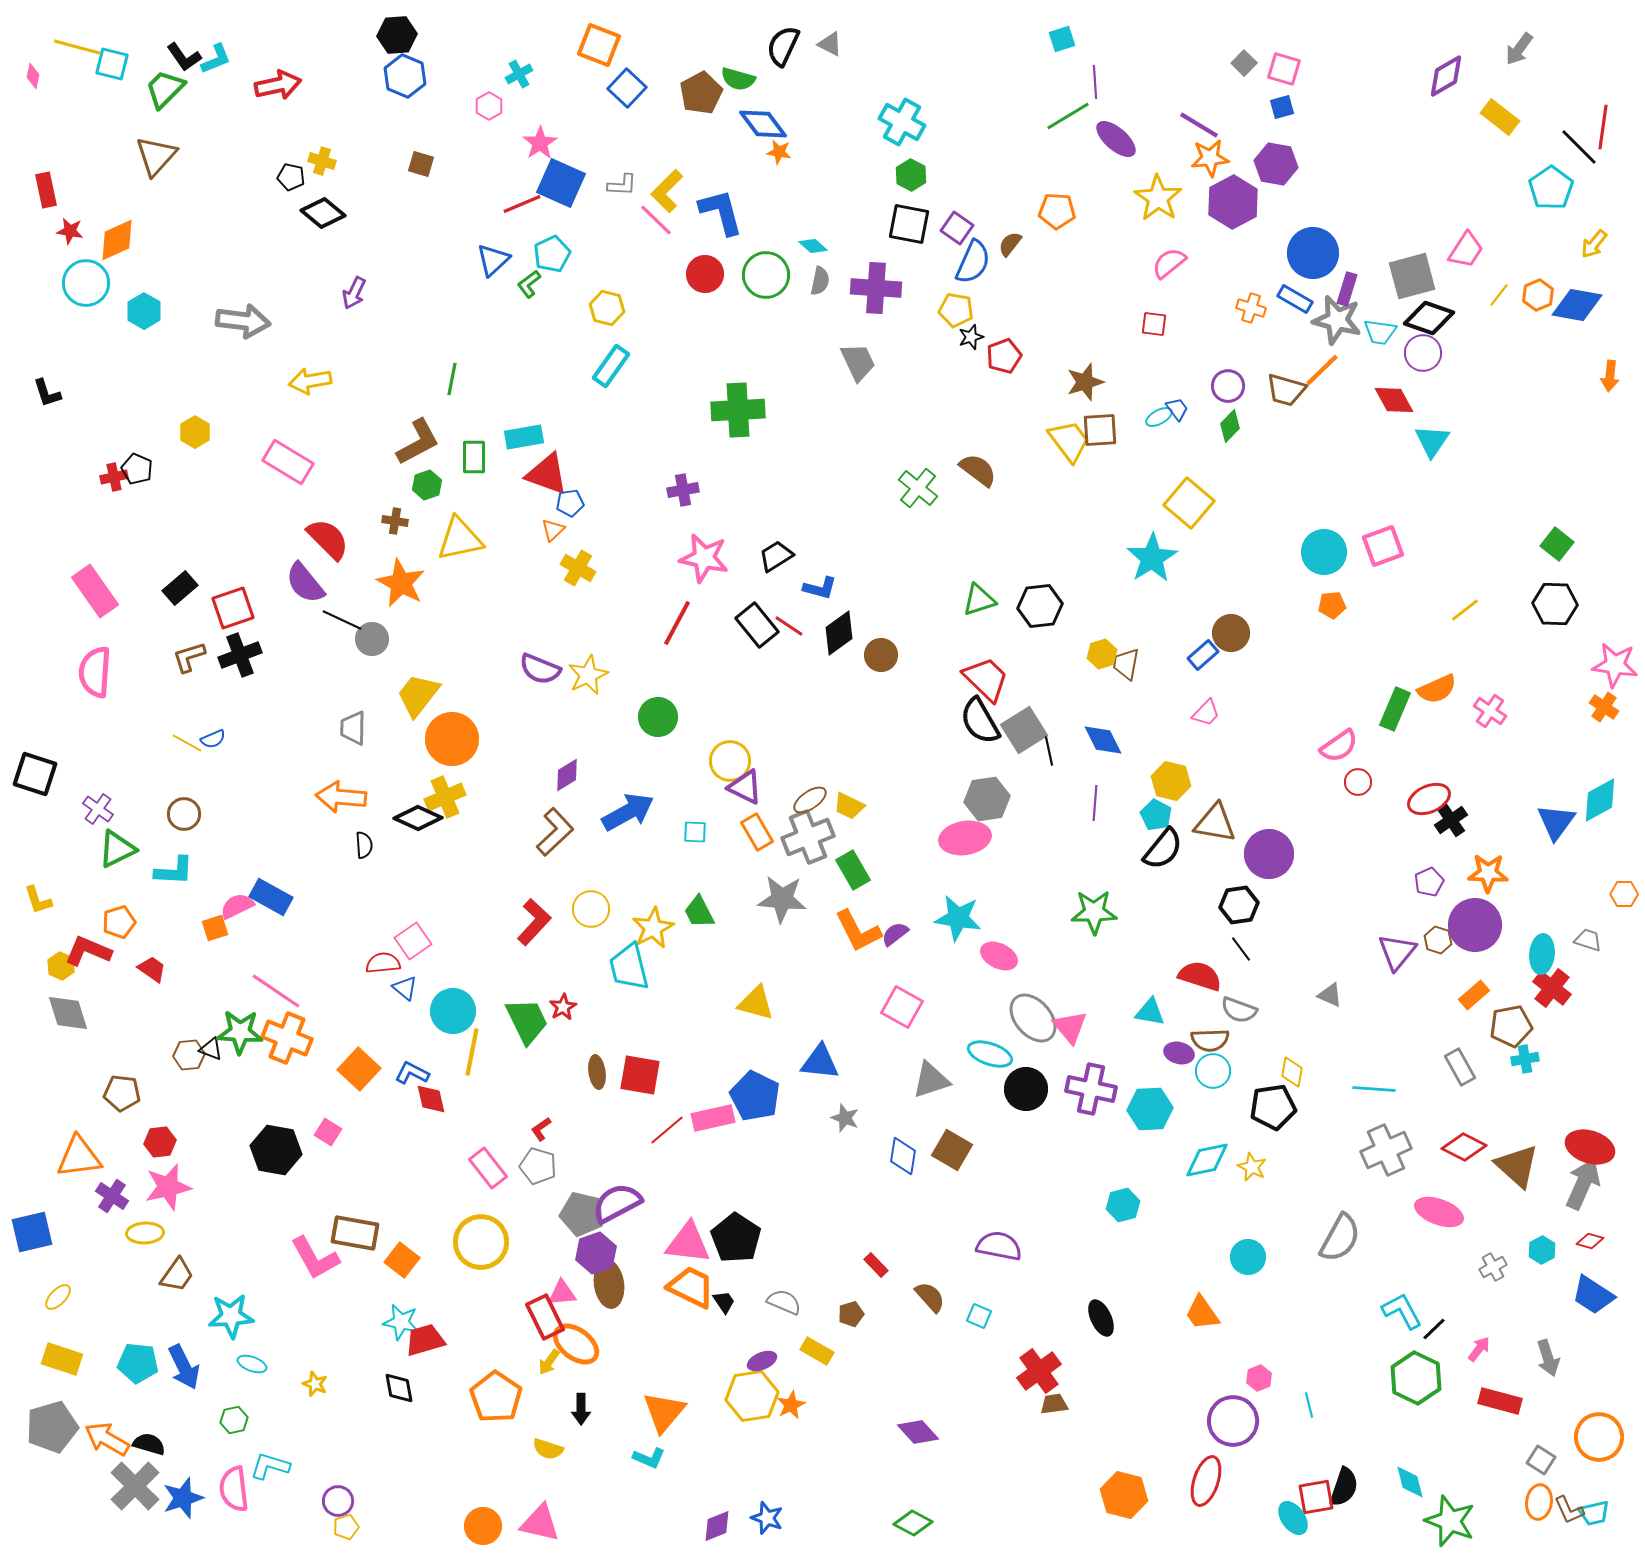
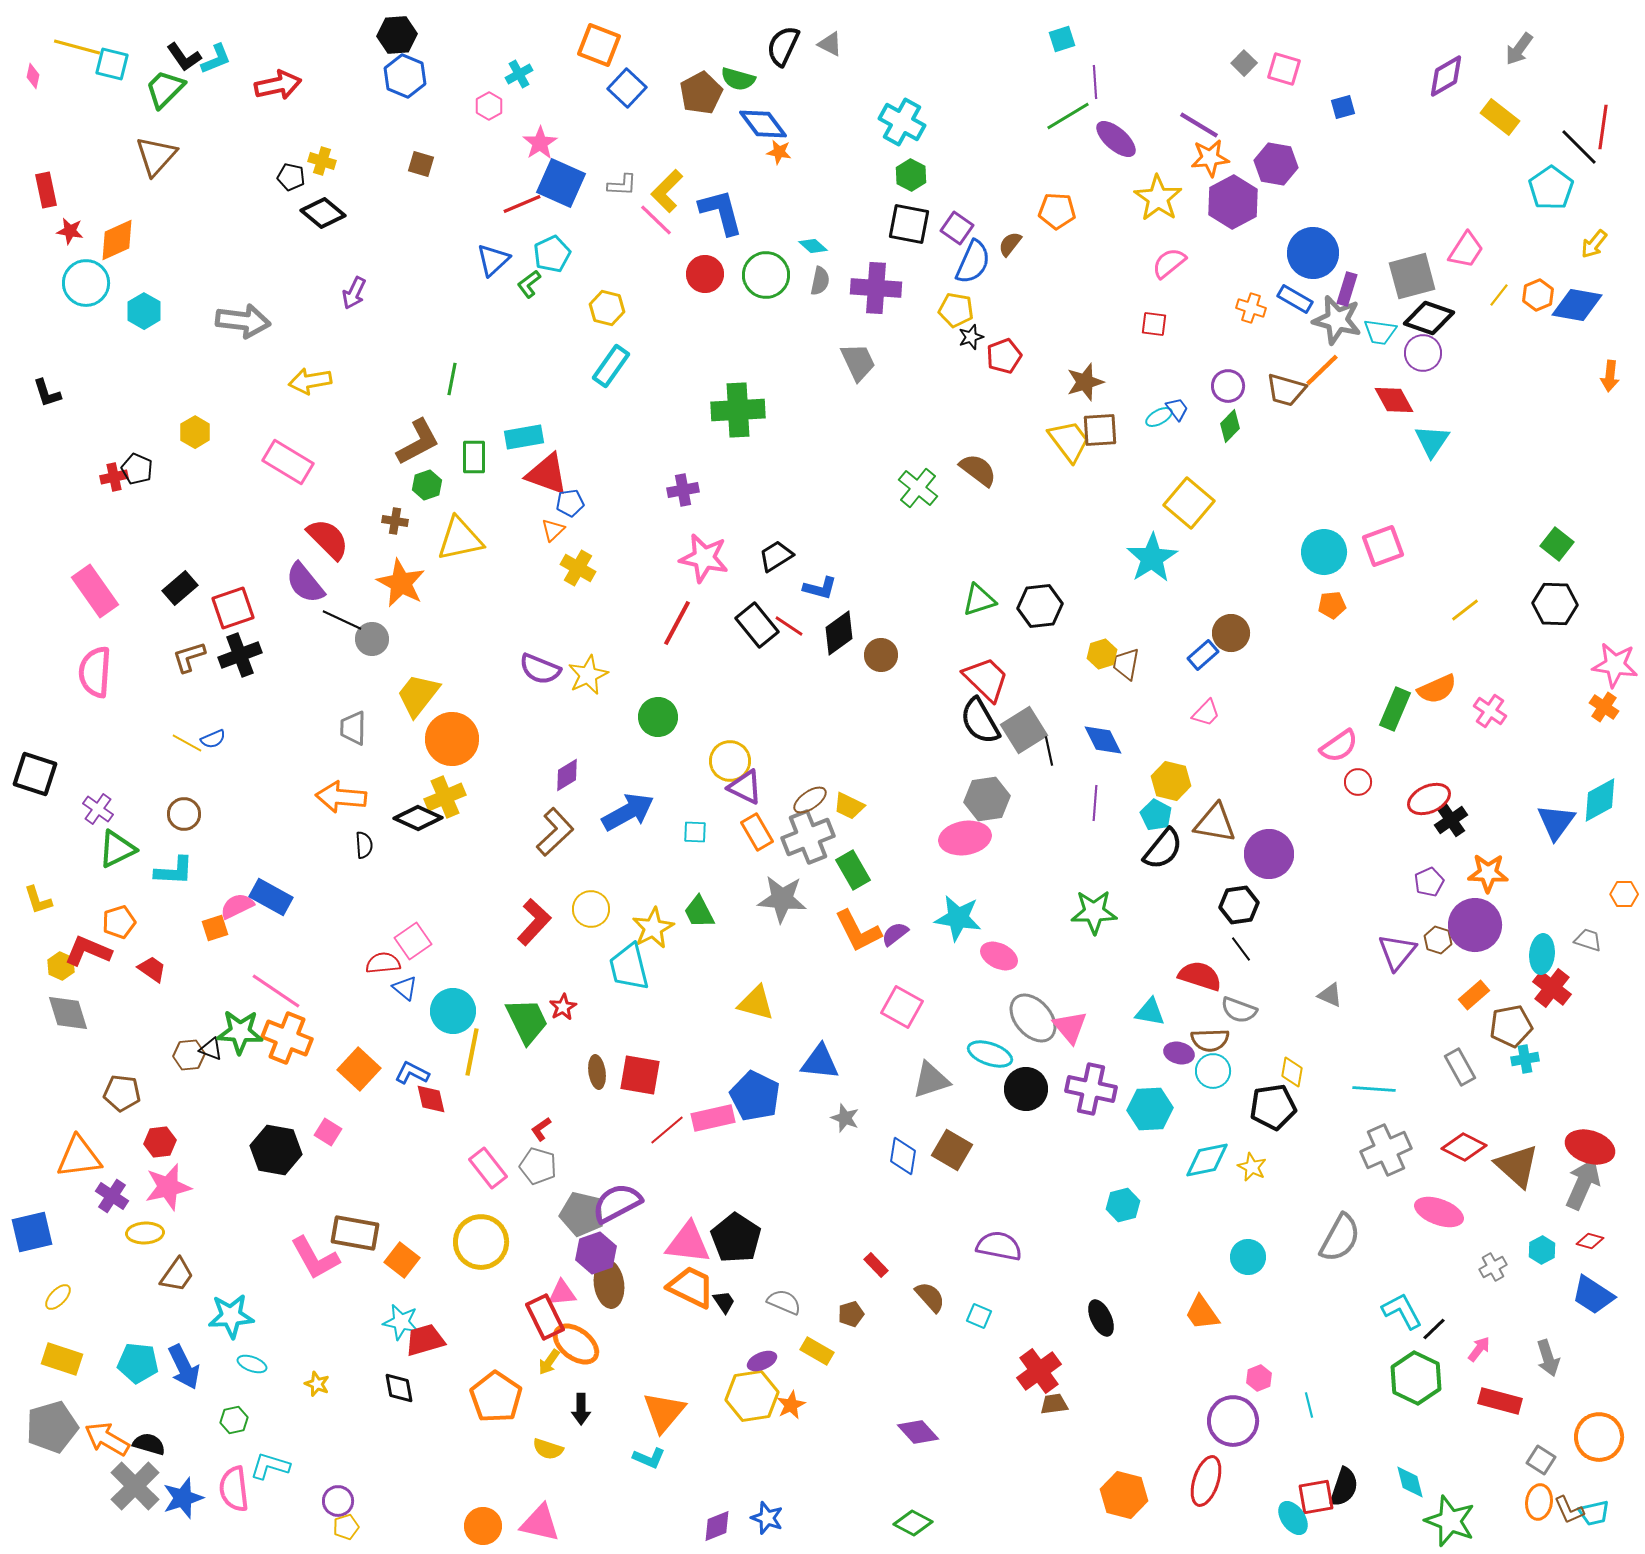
blue square at (1282, 107): moved 61 px right
yellow star at (315, 1384): moved 2 px right
